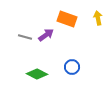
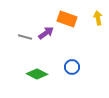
purple arrow: moved 2 px up
